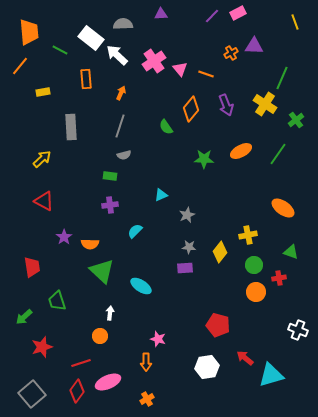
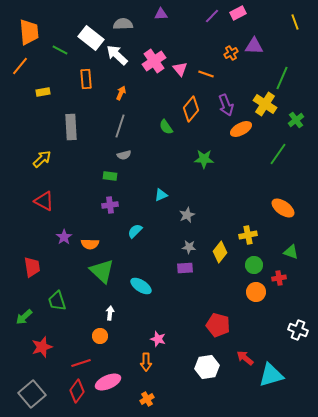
orange ellipse at (241, 151): moved 22 px up
